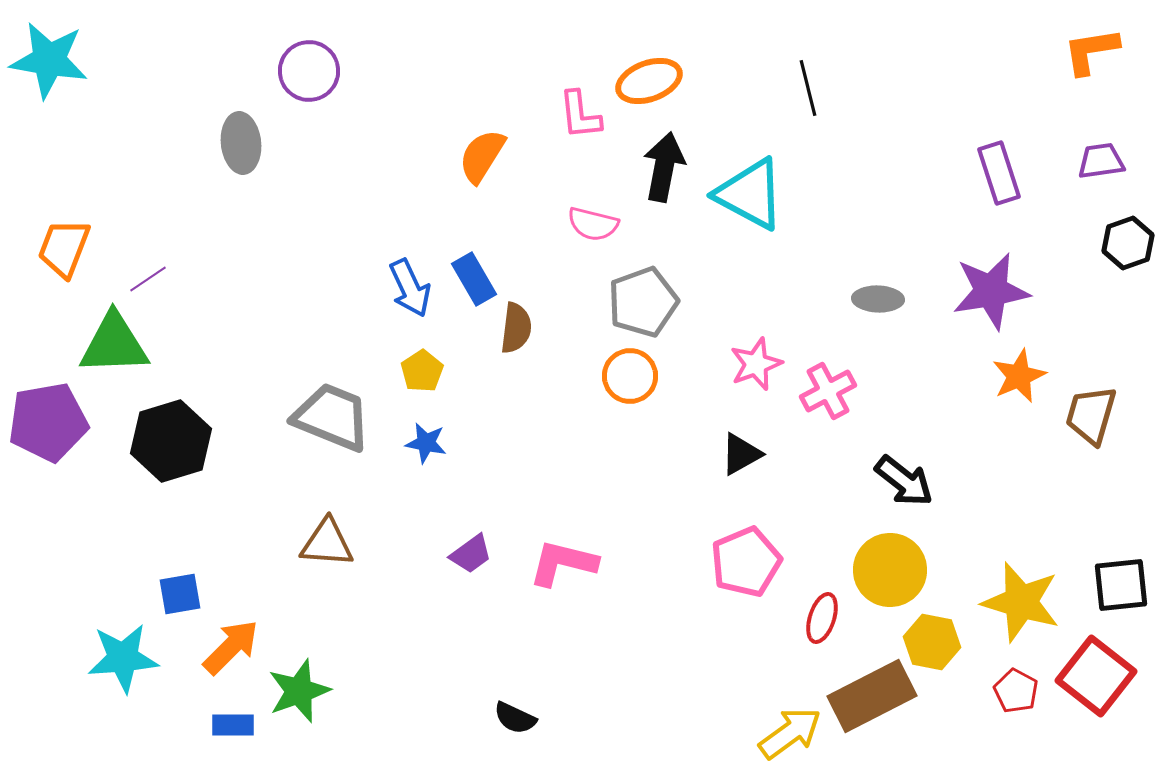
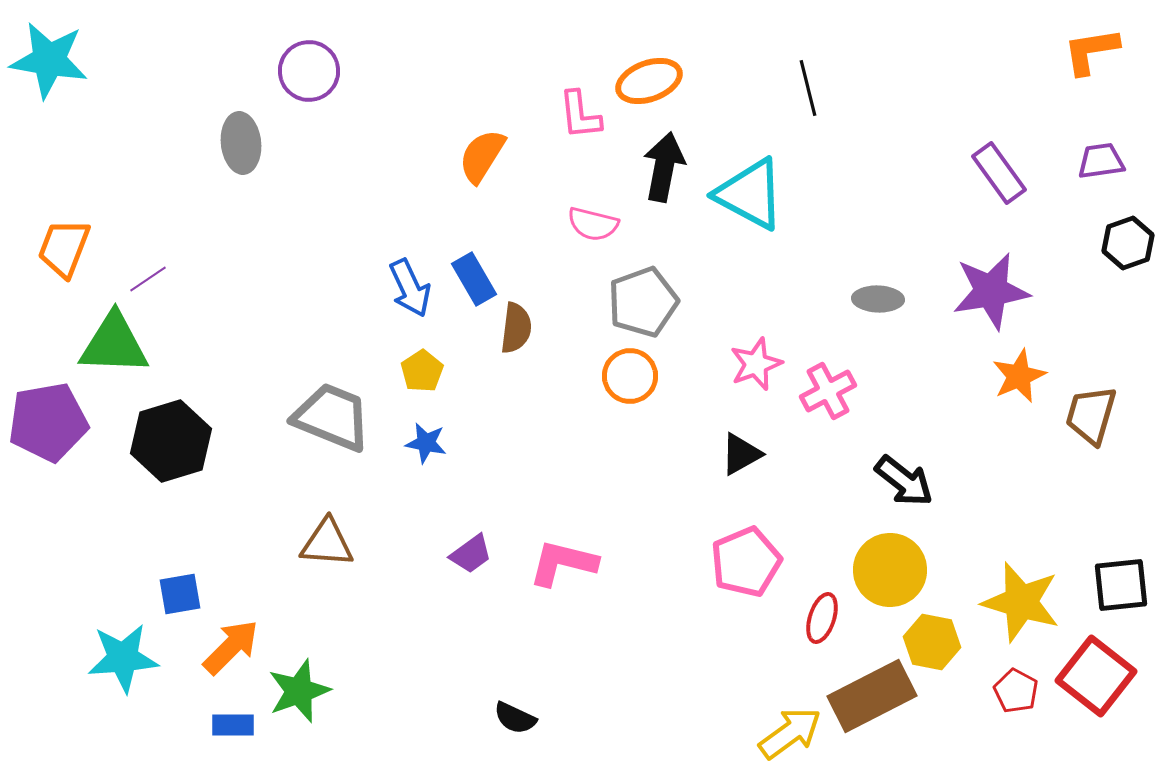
purple rectangle at (999, 173): rotated 18 degrees counterclockwise
green triangle at (114, 344): rotated 4 degrees clockwise
